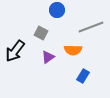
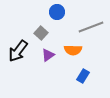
blue circle: moved 2 px down
gray square: rotated 16 degrees clockwise
black arrow: moved 3 px right
purple triangle: moved 2 px up
